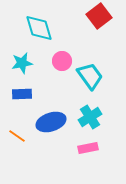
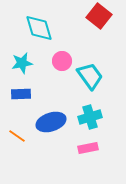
red square: rotated 15 degrees counterclockwise
blue rectangle: moved 1 px left
cyan cross: rotated 15 degrees clockwise
